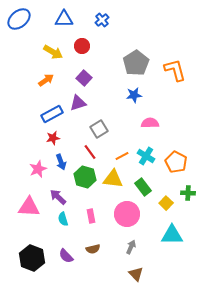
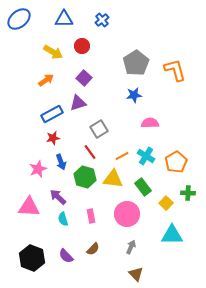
orange pentagon: rotated 15 degrees clockwise
brown semicircle: rotated 32 degrees counterclockwise
